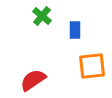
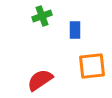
green cross: rotated 30 degrees clockwise
red semicircle: moved 7 px right
